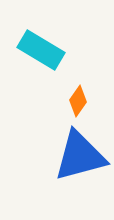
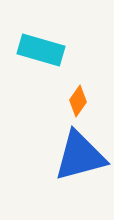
cyan rectangle: rotated 15 degrees counterclockwise
